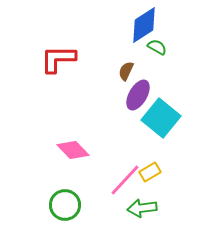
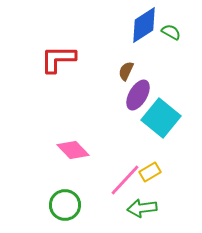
green semicircle: moved 14 px right, 15 px up
